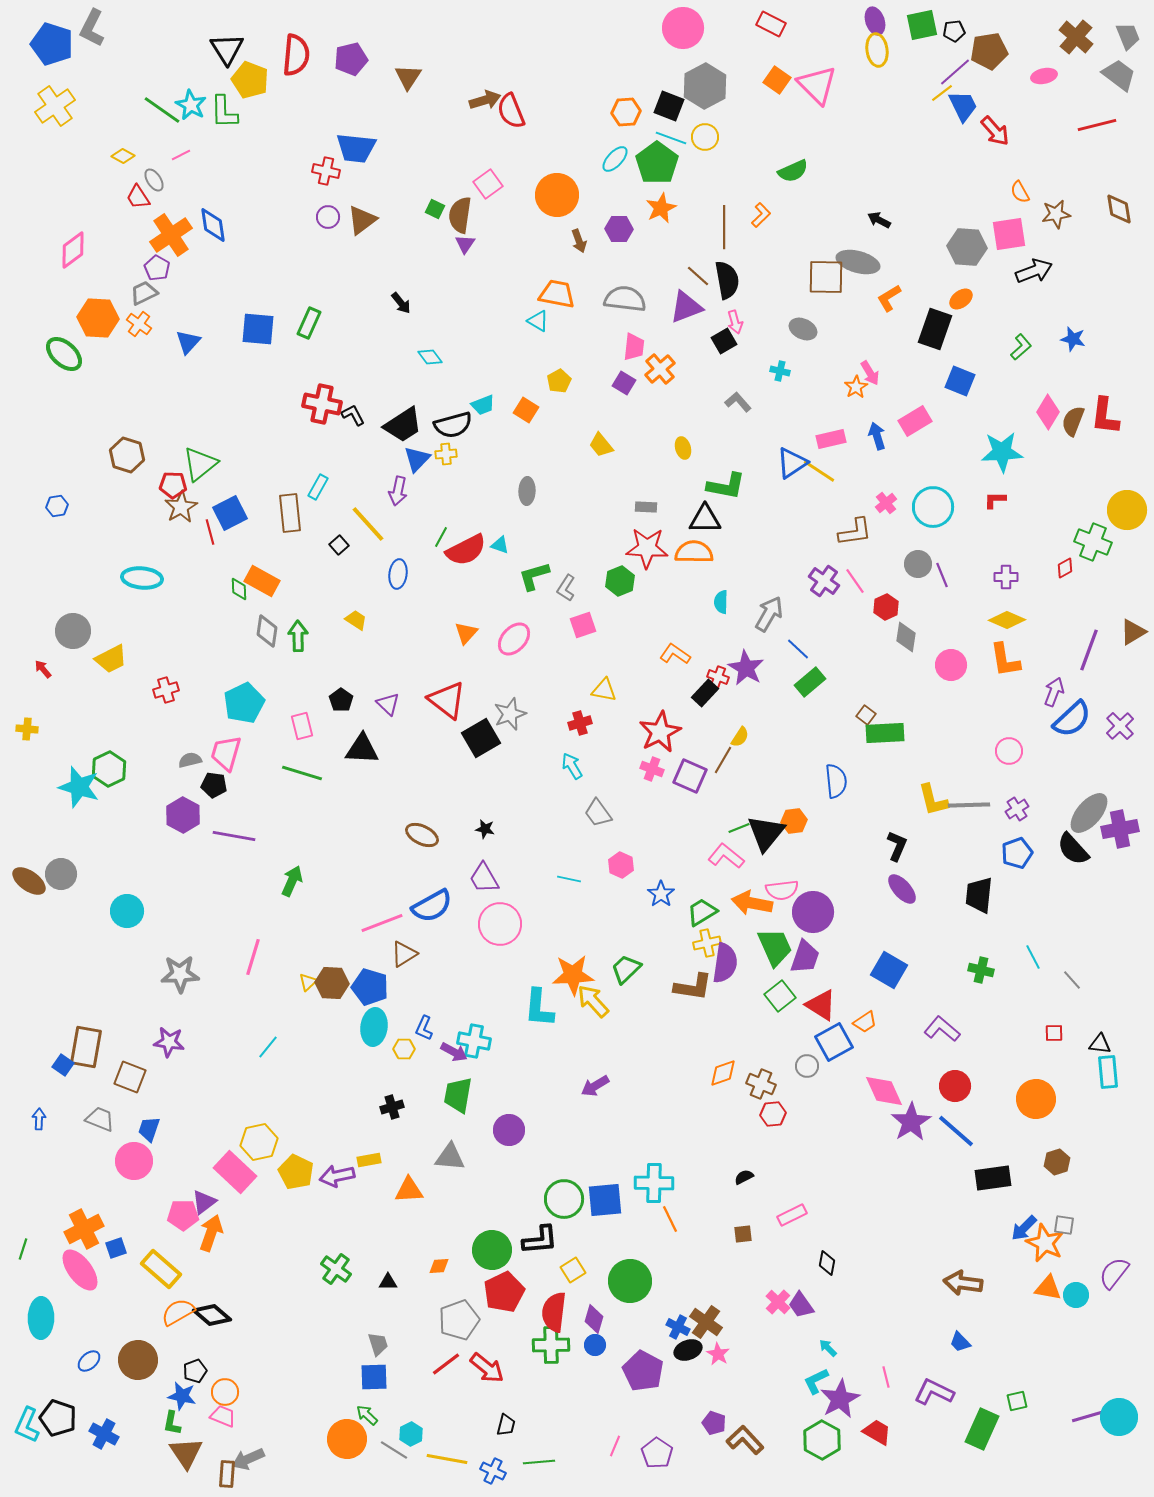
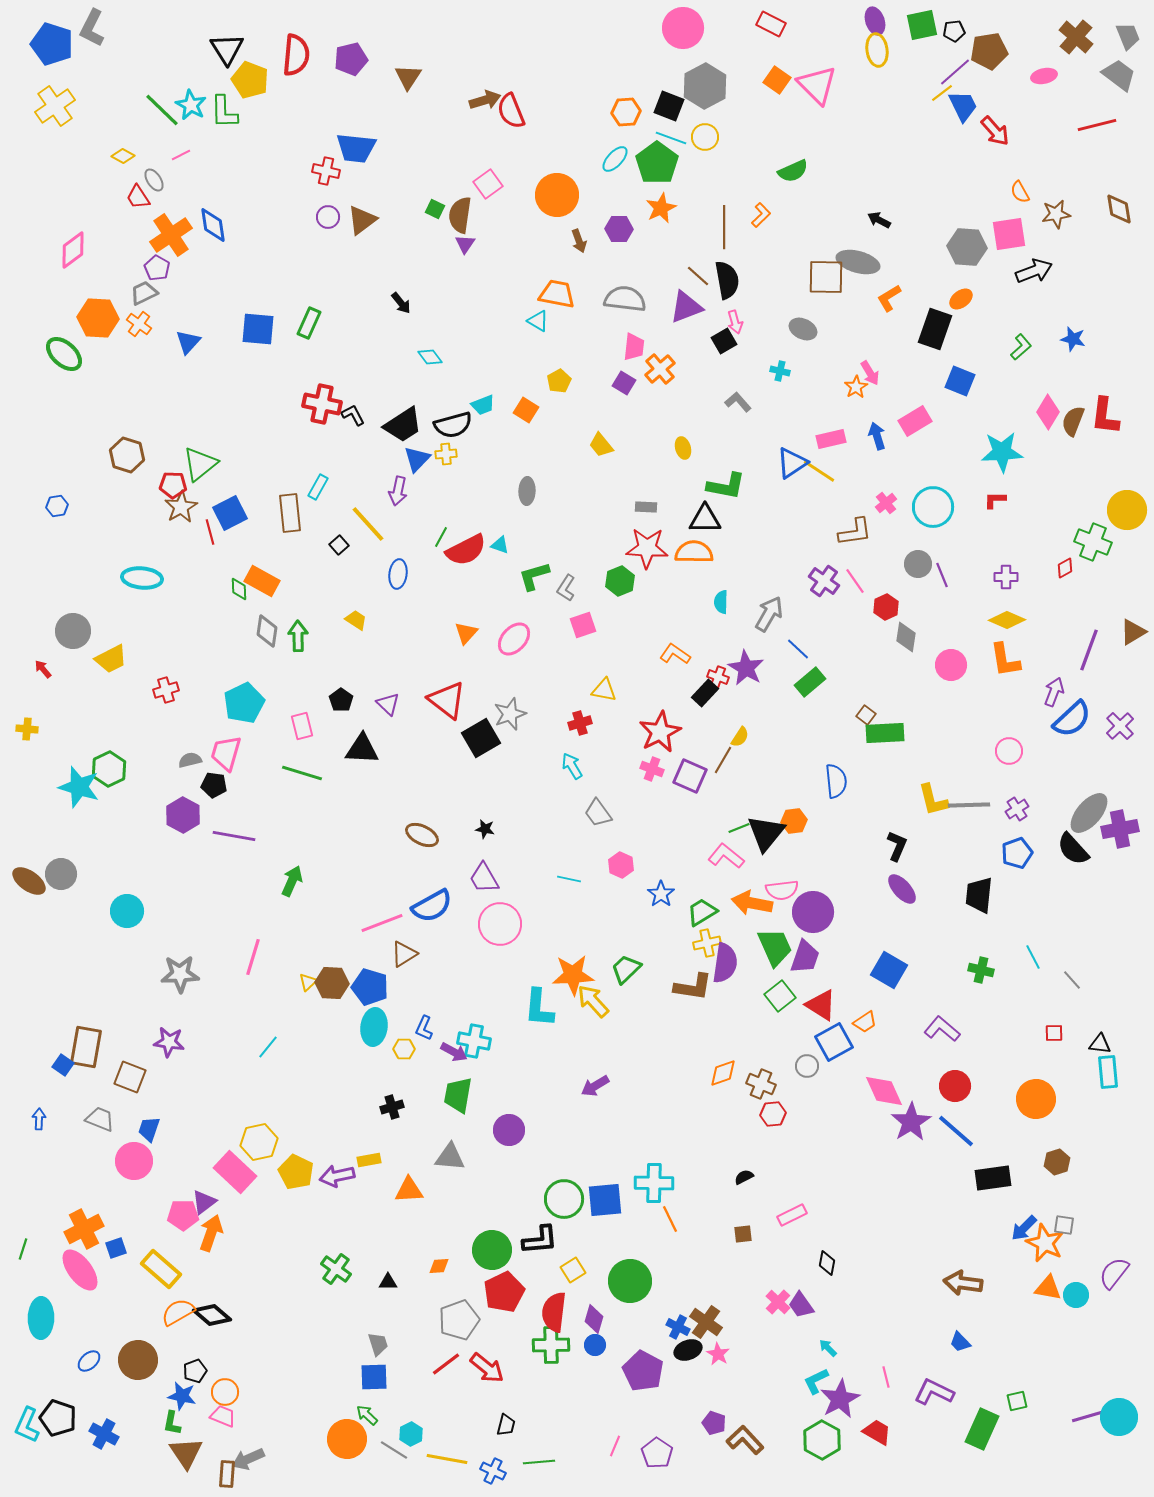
green line at (162, 110): rotated 9 degrees clockwise
